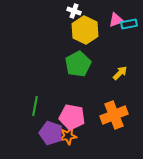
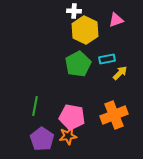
white cross: rotated 16 degrees counterclockwise
cyan rectangle: moved 22 px left, 35 px down
purple pentagon: moved 9 px left, 6 px down; rotated 15 degrees clockwise
